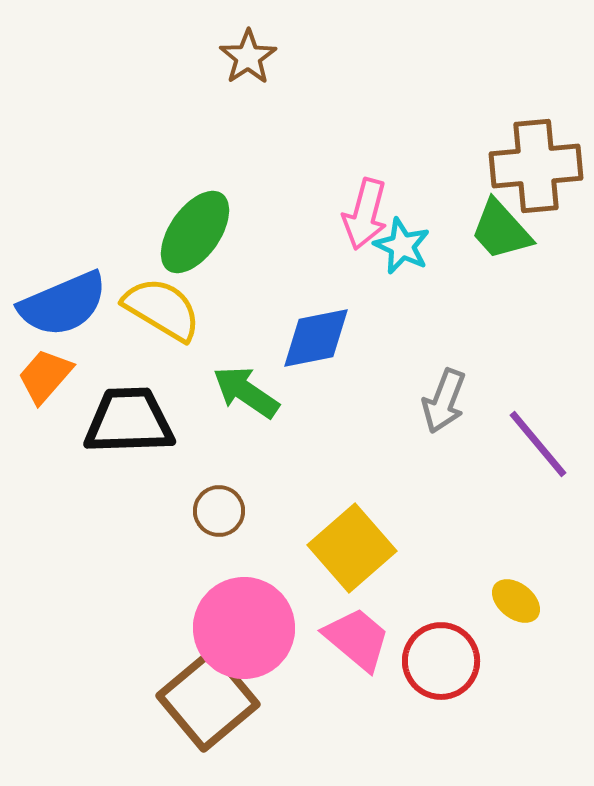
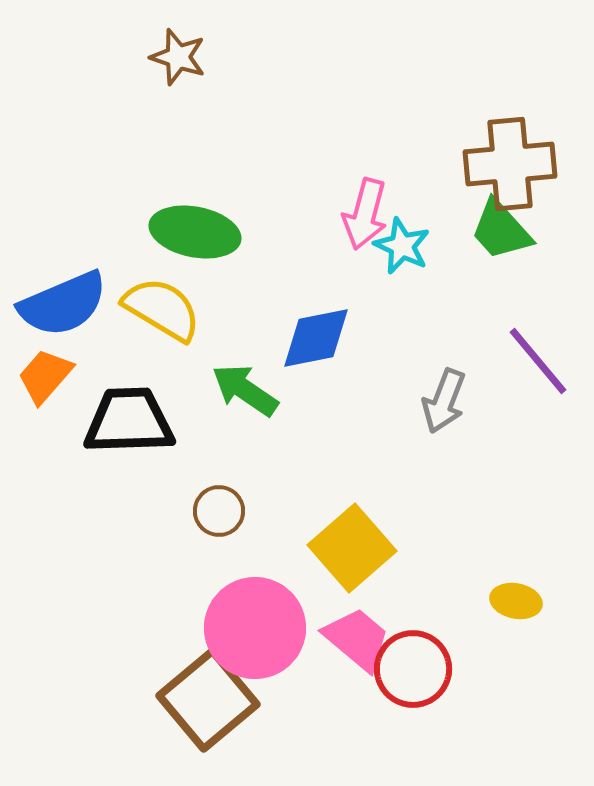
brown star: moved 70 px left; rotated 20 degrees counterclockwise
brown cross: moved 26 px left, 2 px up
green ellipse: rotated 66 degrees clockwise
green arrow: moved 1 px left, 2 px up
purple line: moved 83 px up
yellow ellipse: rotated 27 degrees counterclockwise
pink circle: moved 11 px right
red circle: moved 28 px left, 8 px down
